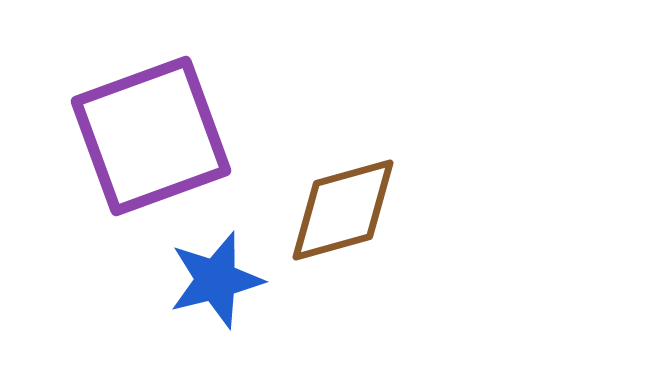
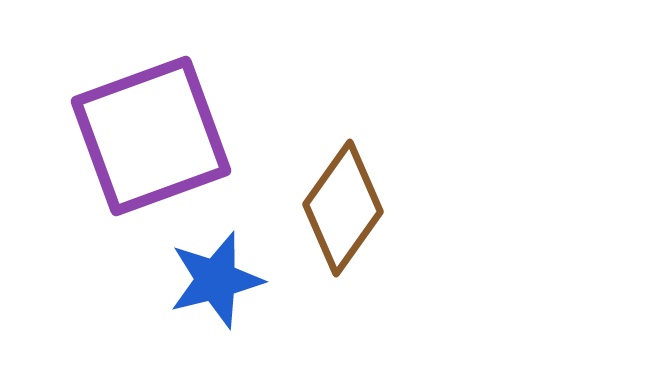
brown diamond: moved 2 px up; rotated 39 degrees counterclockwise
